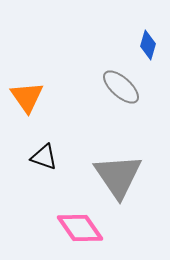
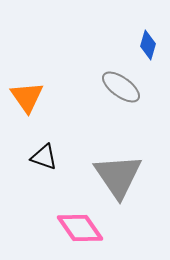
gray ellipse: rotated 6 degrees counterclockwise
